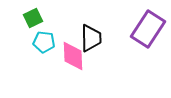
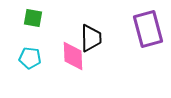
green square: rotated 36 degrees clockwise
purple rectangle: rotated 48 degrees counterclockwise
cyan pentagon: moved 14 px left, 16 px down
